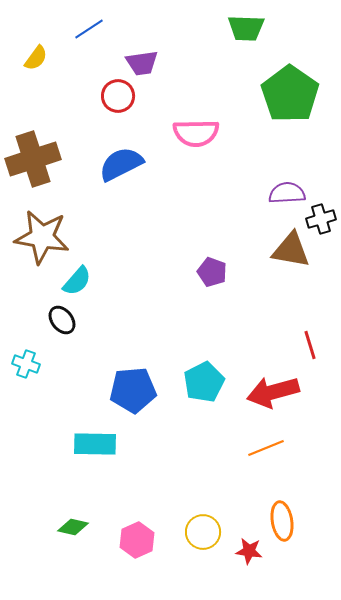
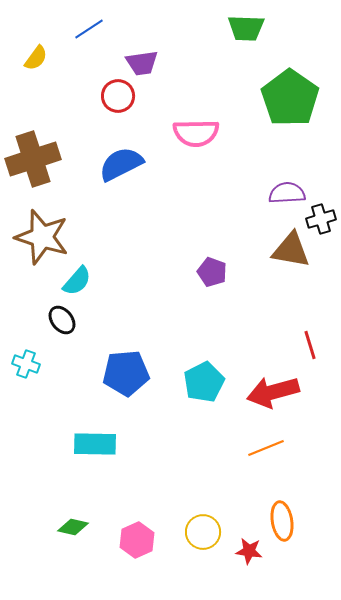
green pentagon: moved 4 px down
brown star: rotated 8 degrees clockwise
blue pentagon: moved 7 px left, 17 px up
